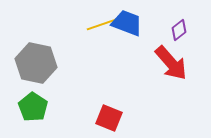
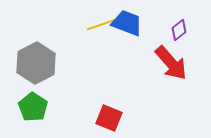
gray hexagon: rotated 21 degrees clockwise
